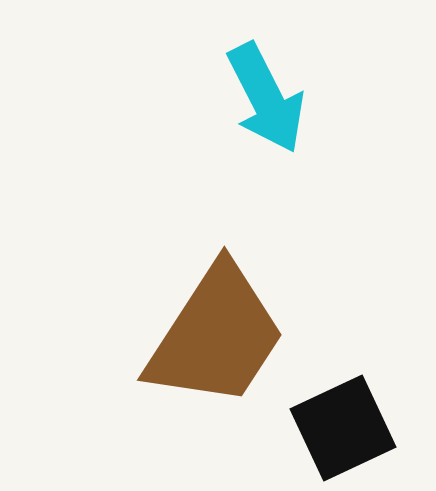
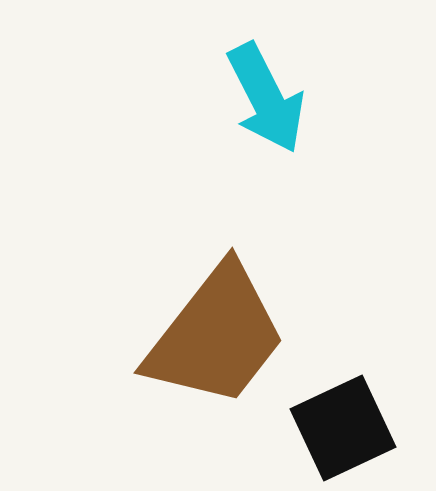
brown trapezoid: rotated 5 degrees clockwise
